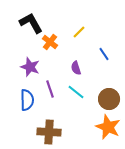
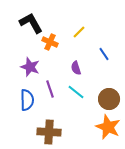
orange cross: rotated 14 degrees counterclockwise
